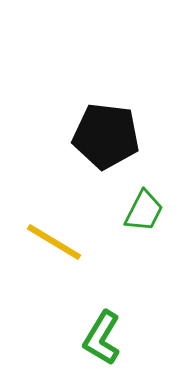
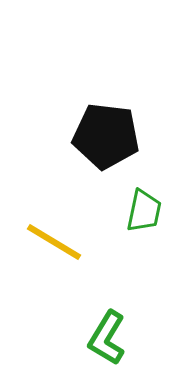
green trapezoid: rotated 15 degrees counterclockwise
green L-shape: moved 5 px right
